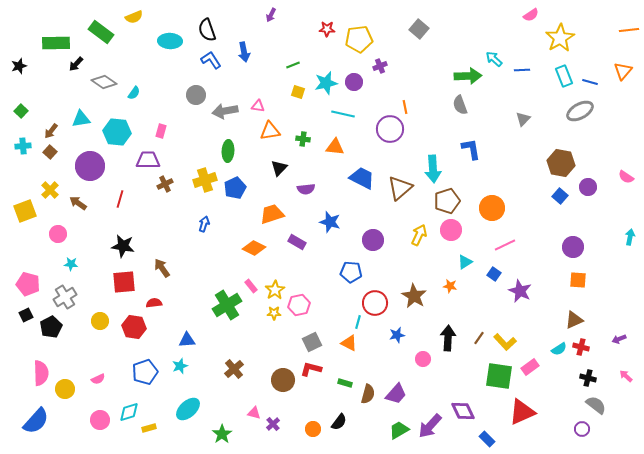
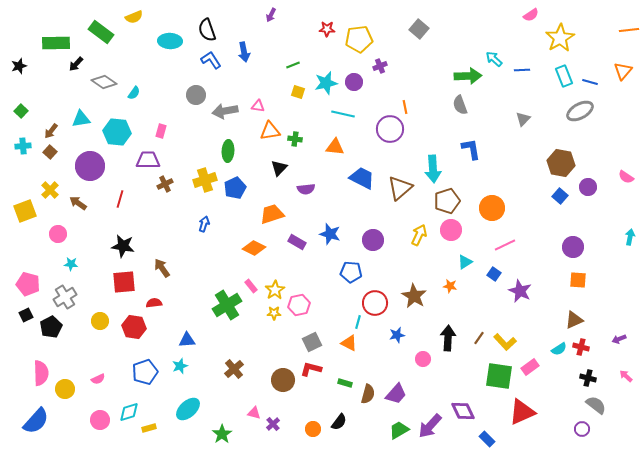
green cross at (303, 139): moved 8 px left
blue star at (330, 222): moved 12 px down
